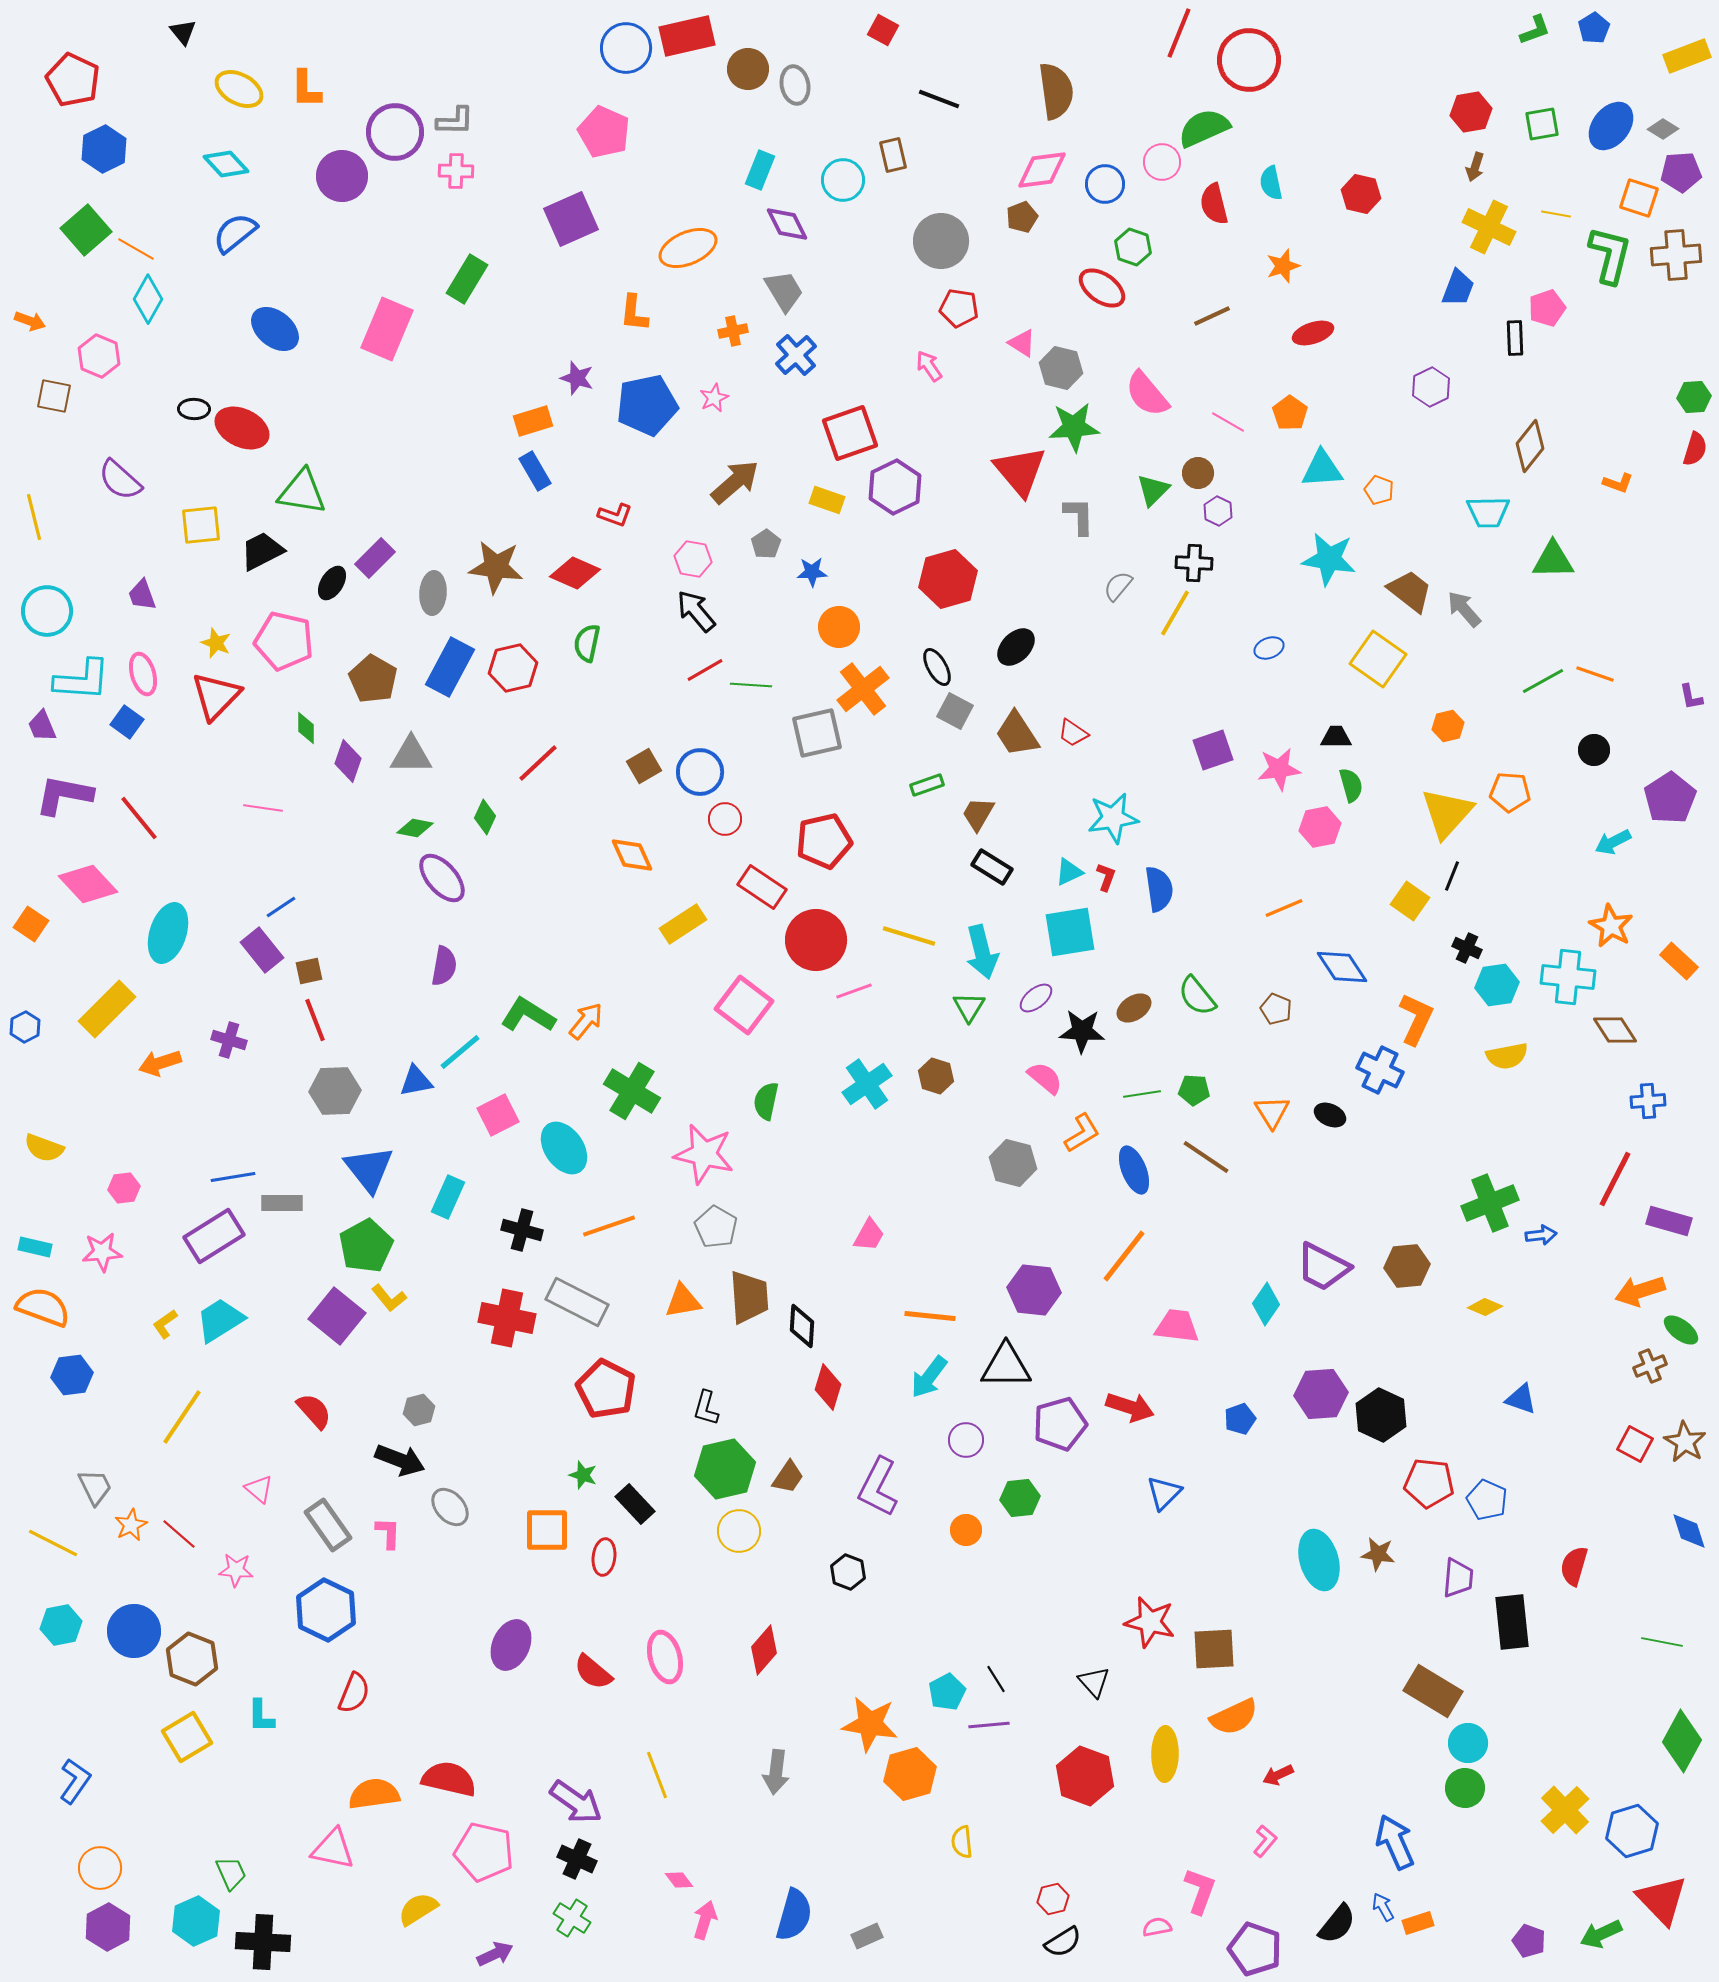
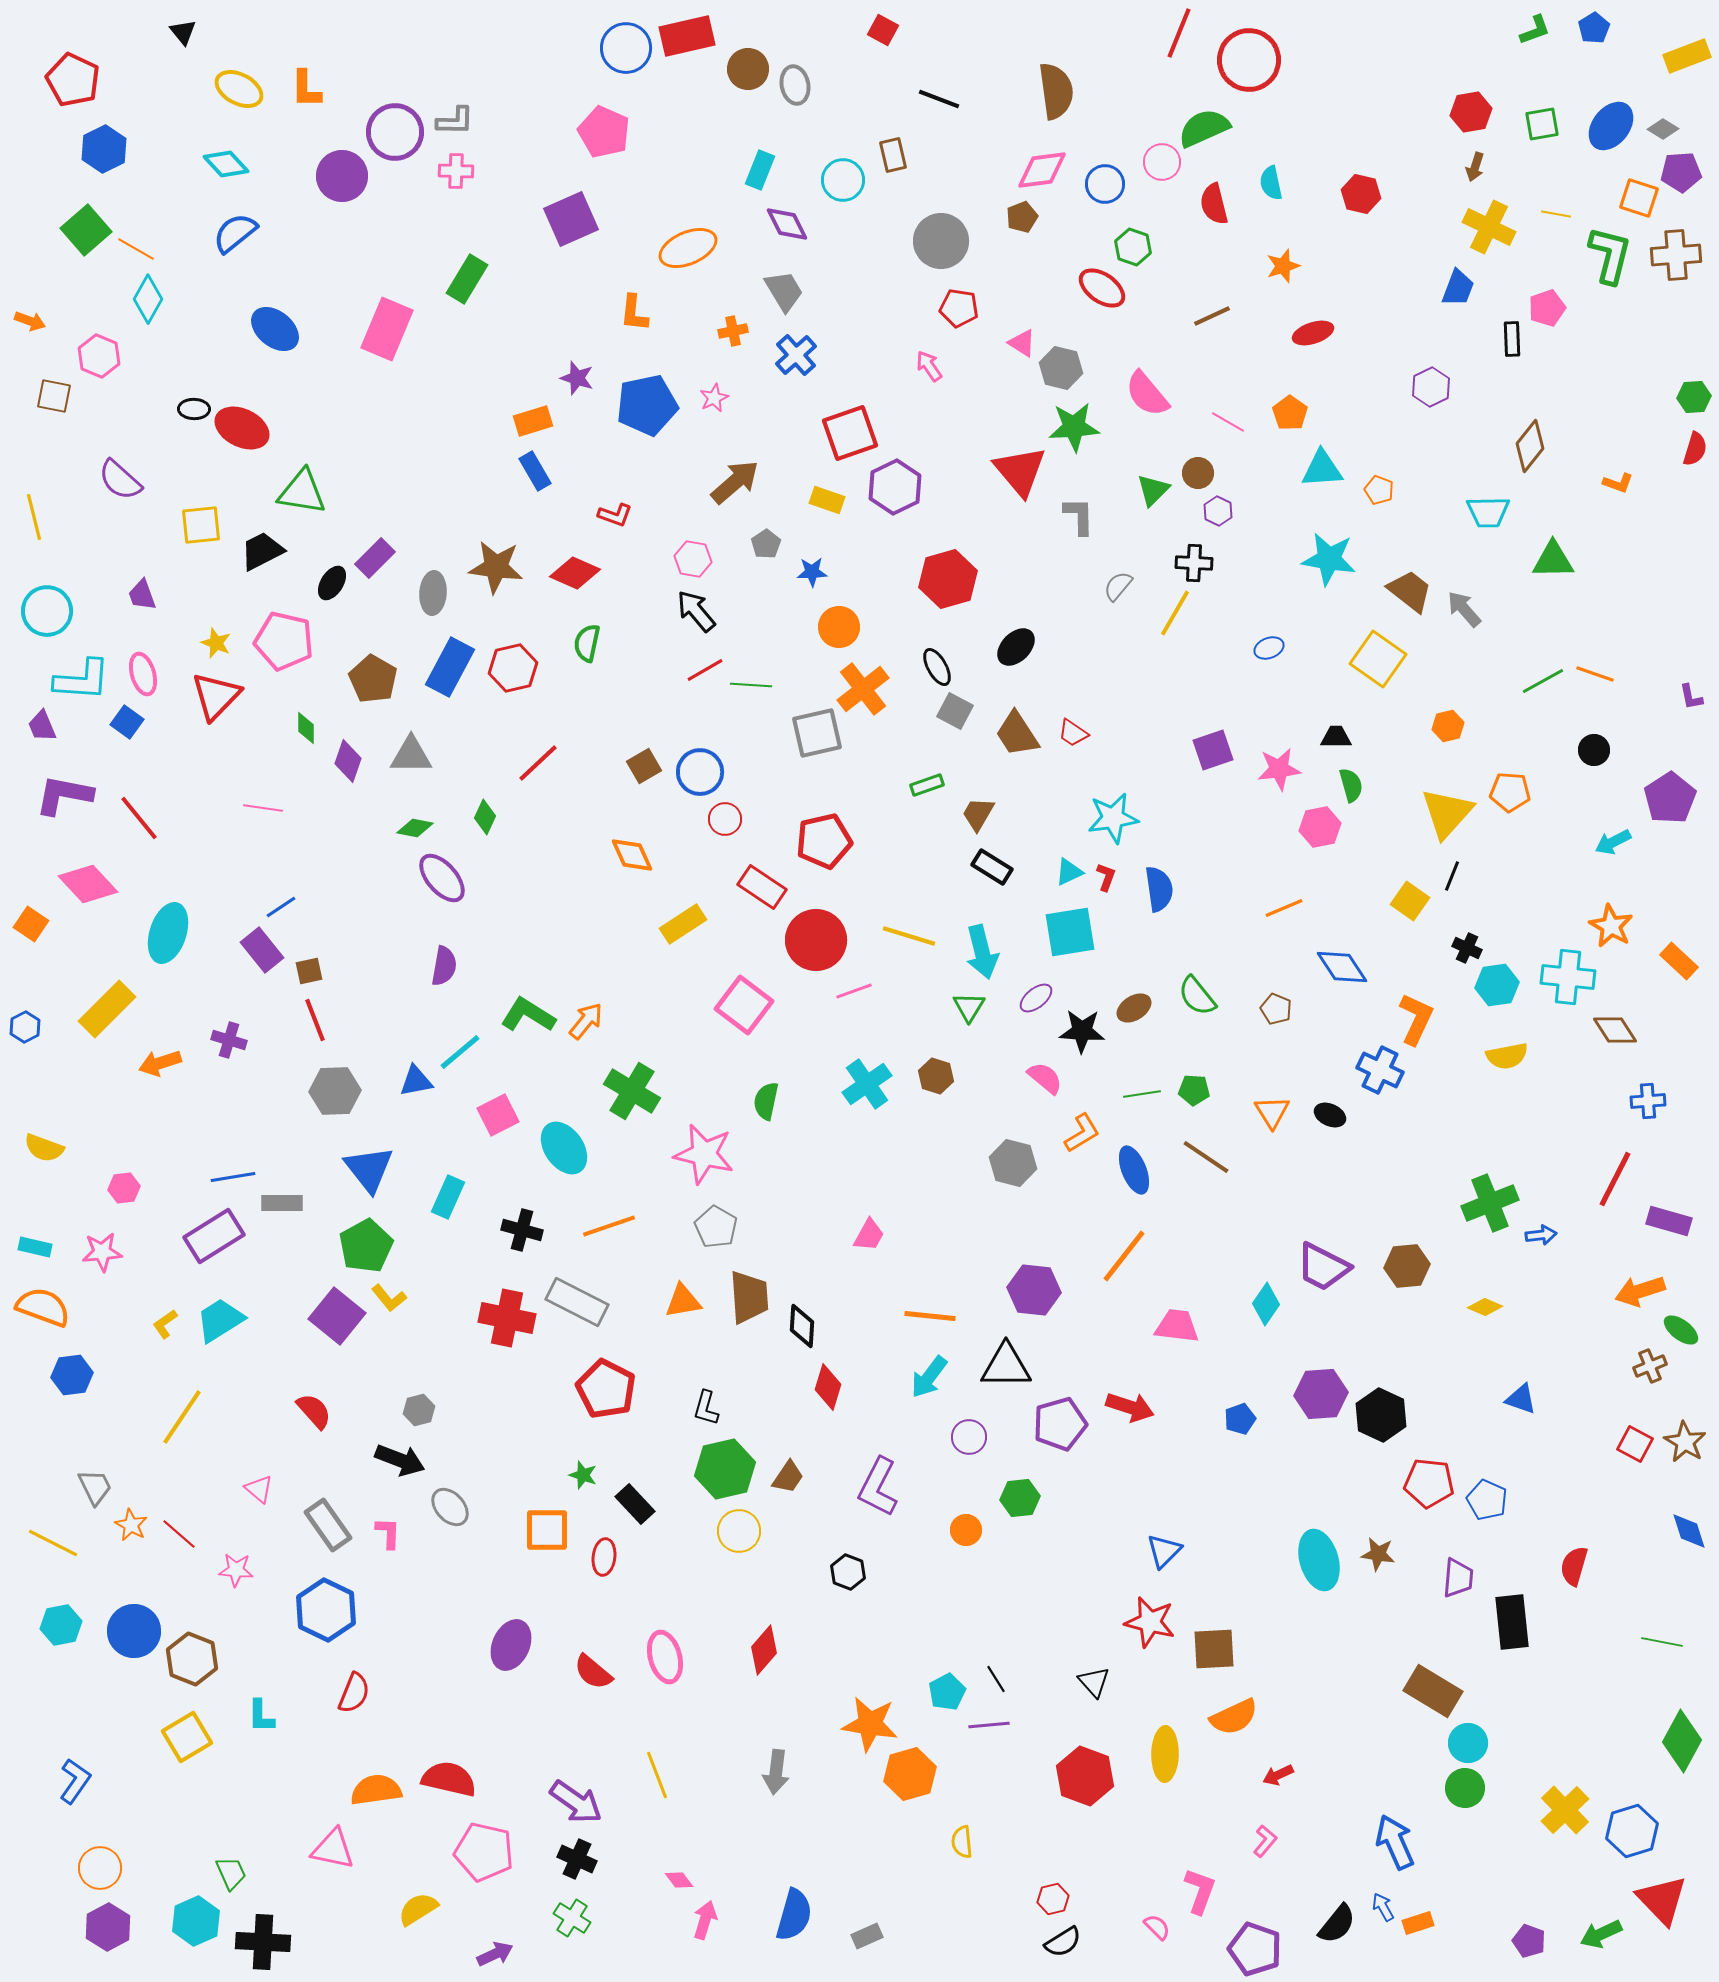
black rectangle at (1515, 338): moved 3 px left, 1 px down
purple circle at (966, 1440): moved 3 px right, 3 px up
blue triangle at (1164, 1493): moved 58 px down
orange star at (131, 1525): rotated 16 degrees counterclockwise
orange semicircle at (374, 1794): moved 2 px right, 4 px up
pink semicircle at (1157, 1927): rotated 56 degrees clockwise
